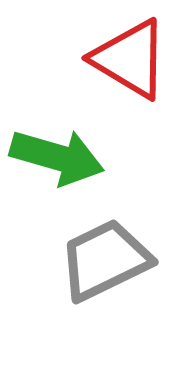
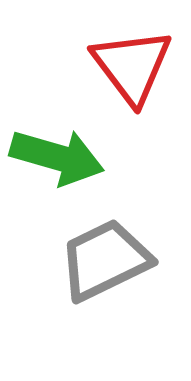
red triangle: moved 2 px right, 7 px down; rotated 22 degrees clockwise
